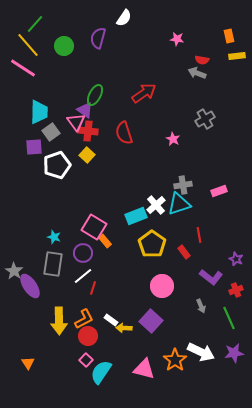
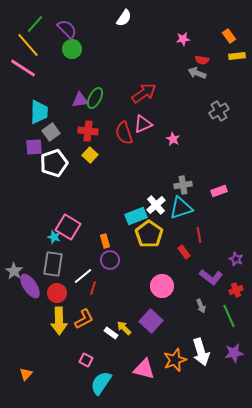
orange rectangle at (229, 36): rotated 24 degrees counterclockwise
purple semicircle at (98, 38): moved 31 px left, 9 px up; rotated 120 degrees clockwise
pink star at (177, 39): moved 6 px right; rotated 16 degrees counterclockwise
green circle at (64, 46): moved 8 px right, 3 px down
green ellipse at (95, 95): moved 3 px down
purple triangle at (85, 110): moved 5 px left, 10 px up; rotated 42 degrees counterclockwise
gray cross at (205, 119): moved 14 px right, 8 px up
pink triangle at (76, 122): moved 67 px right, 2 px down; rotated 42 degrees clockwise
yellow square at (87, 155): moved 3 px right
white pentagon at (57, 165): moved 3 px left, 2 px up
cyan triangle at (179, 204): moved 2 px right, 4 px down
pink square at (94, 227): moved 26 px left
orange rectangle at (105, 241): rotated 24 degrees clockwise
yellow pentagon at (152, 244): moved 3 px left, 10 px up
purple circle at (83, 253): moved 27 px right, 7 px down
green line at (229, 318): moved 2 px up
white rectangle at (111, 320): moved 13 px down
yellow arrow at (124, 328): rotated 42 degrees clockwise
red circle at (88, 336): moved 31 px left, 43 px up
white arrow at (201, 352): rotated 48 degrees clockwise
pink square at (86, 360): rotated 16 degrees counterclockwise
orange star at (175, 360): rotated 15 degrees clockwise
orange triangle at (28, 363): moved 2 px left, 11 px down; rotated 16 degrees clockwise
cyan semicircle at (101, 372): moved 11 px down
